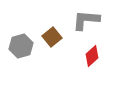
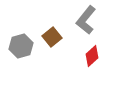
gray L-shape: rotated 56 degrees counterclockwise
